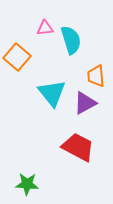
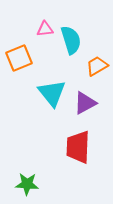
pink triangle: moved 1 px down
orange square: moved 2 px right, 1 px down; rotated 28 degrees clockwise
orange trapezoid: moved 1 px right, 10 px up; rotated 65 degrees clockwise
red trapezoid: rotated 116 degrees counterclockwise
